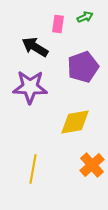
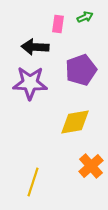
black arrow: rotated 28 degrees counterclockwise
purple pentagon: moved 2 px left, 3 px down
purple star: moved 4 px up
orange cross: moved 1 px left, 1 px down
yellow line: moved 13 px down; rotated 8 degrees clockwise
